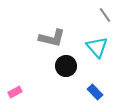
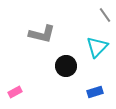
gray L-shape: moved 10 px left, 4 px up
cyan triangle: rotated 25 degrees clockwise
blue rectangle: rotated 63 degrees counterclockwise
